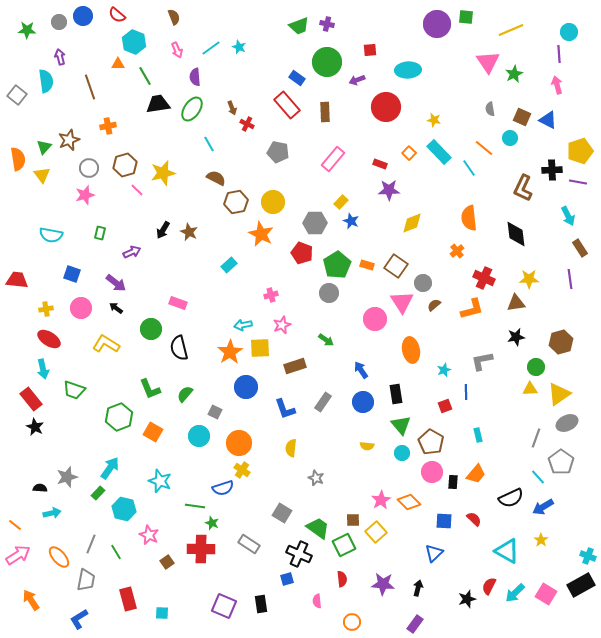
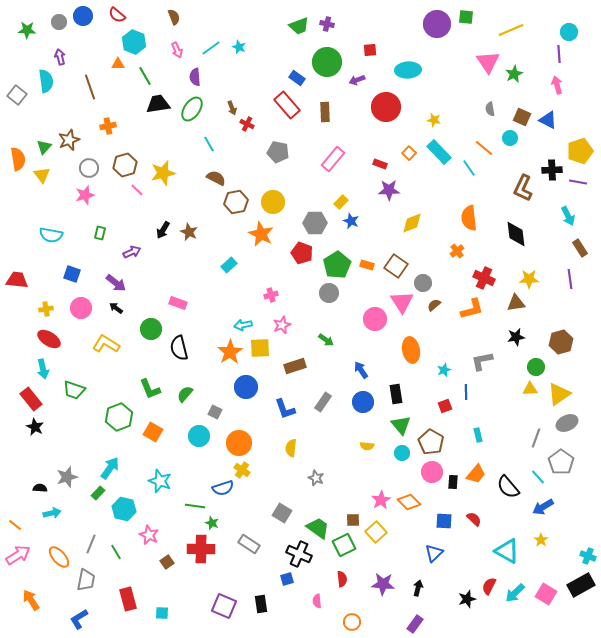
black semicircle at (511, 498): moved 3 px left, 11 px up; rotated 75 degrees clockwise
